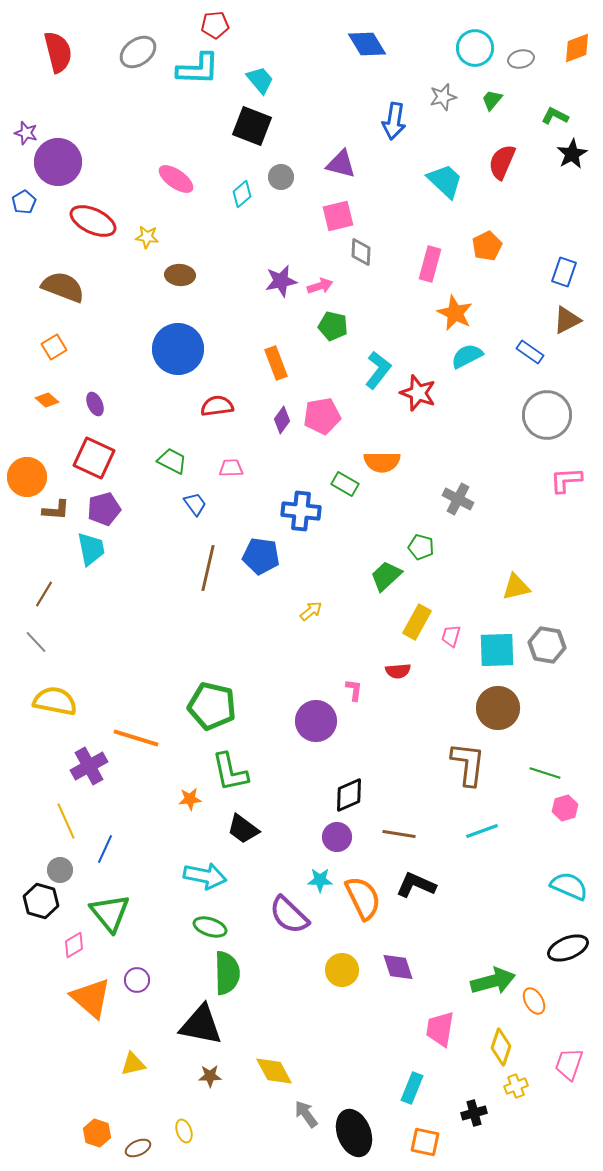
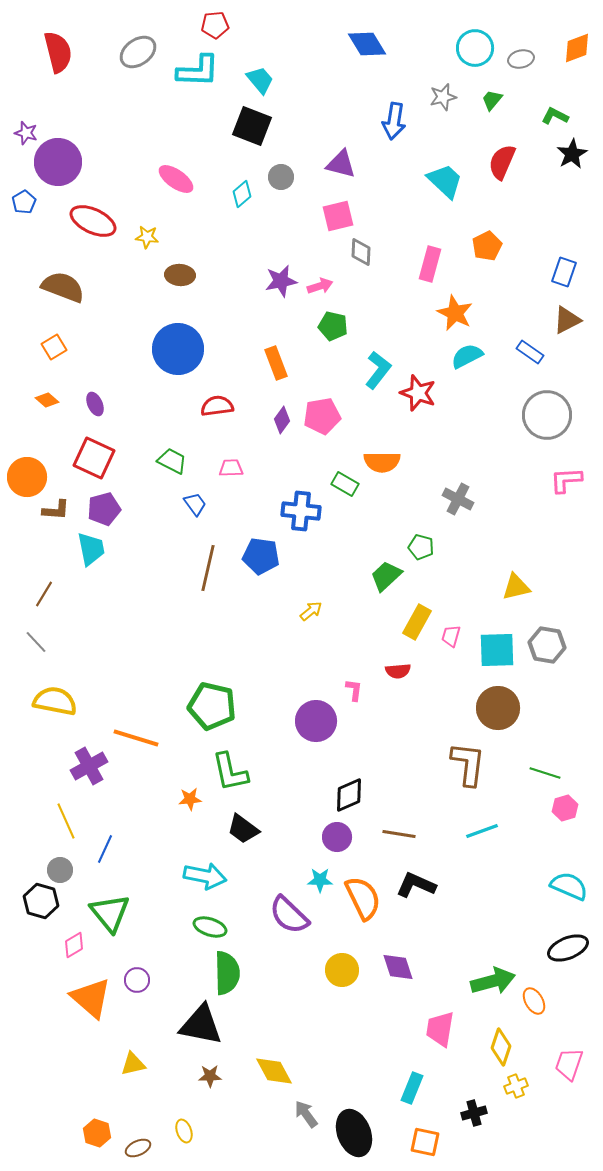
cyan L-shape at (198, 69): moved 2 px down
